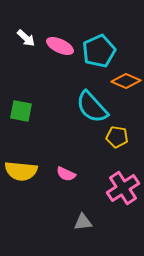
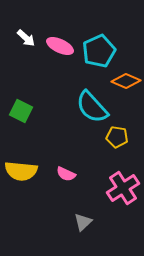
green square: rotated 15 degrees clockwise
gray triangle: rotated 36 degrees counterclockwise
